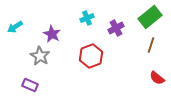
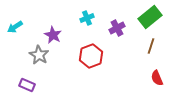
purple cross: moved 1 px right
purple star: moved 1 px right, 1 px down
brown line: moved 1 px down
gray star: moved 1 px left, 1 px up
red semicircle: rotated 28 degrees clockwise
purple rectangle: moved 3 px left
